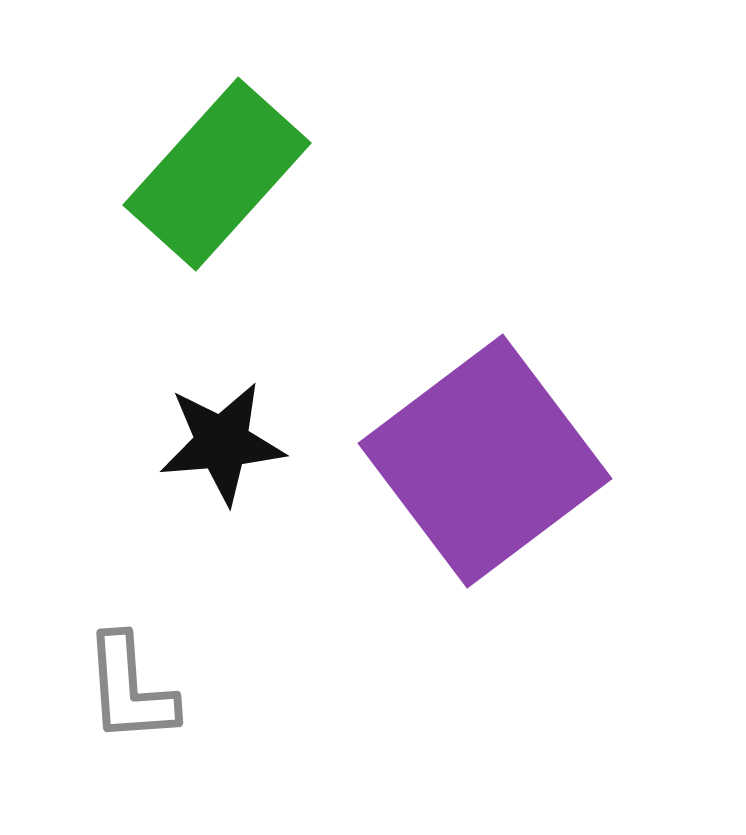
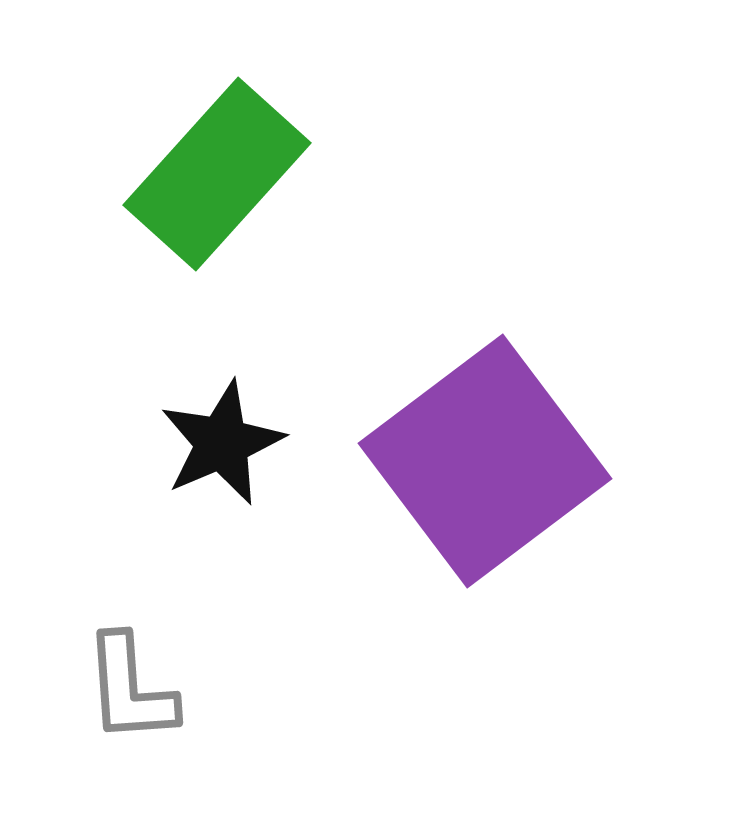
black star: rotated 18 degrees counterclockwise
